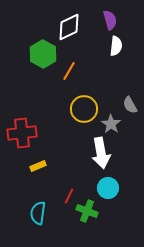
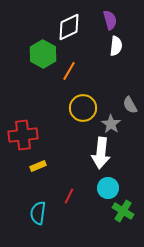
yellow circle: moved 1 px left, 1 px up
red cross: moved 1 px right, 2 px down
white arrow: rotated 16 degrees clockwise
green cross: moved 36 px right; rotated 10 degrees clockwise
